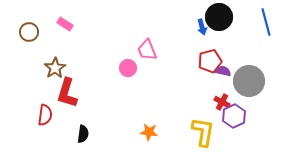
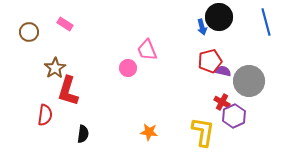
red L-shape: moved 1 px right, 2 px up
